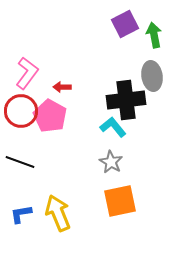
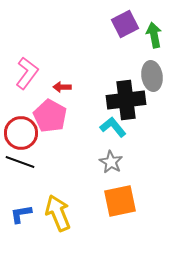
red circle: moved 22 px down
